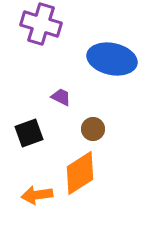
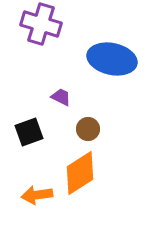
brown circle: moved 5 px left
black square: moved 1 px up
